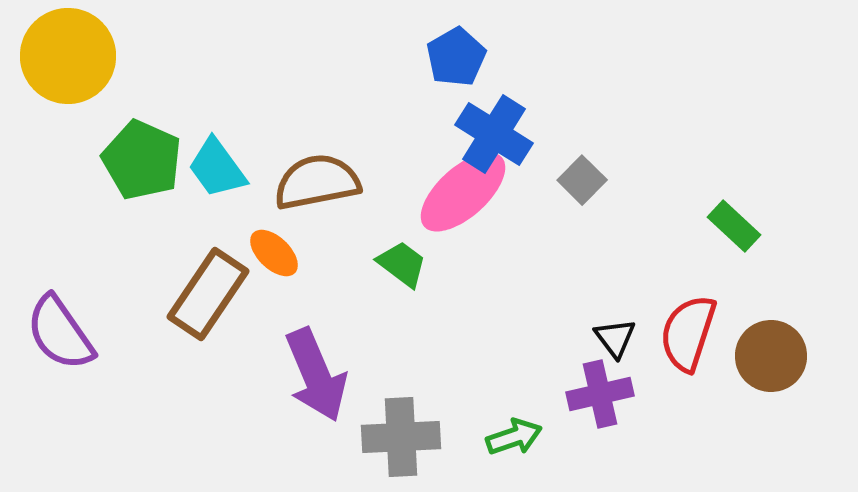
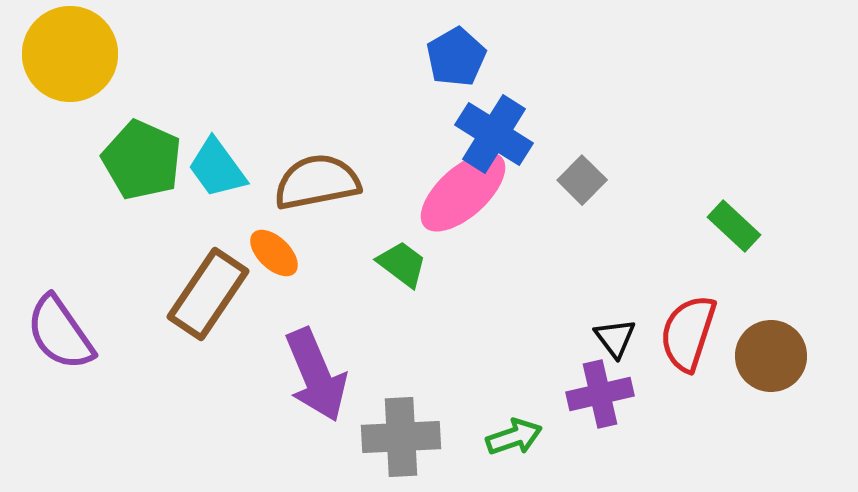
yellow circle: moved 2 px right, 2 px up
